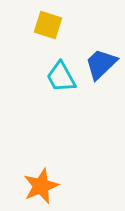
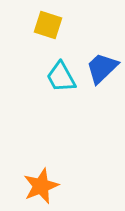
blue trapezoid: moved 1 px right, 4 px down
